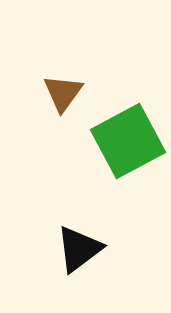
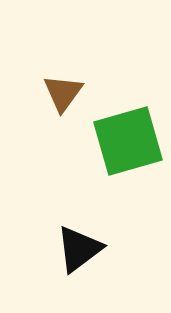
green square: rotated 12 degrees clockwise
